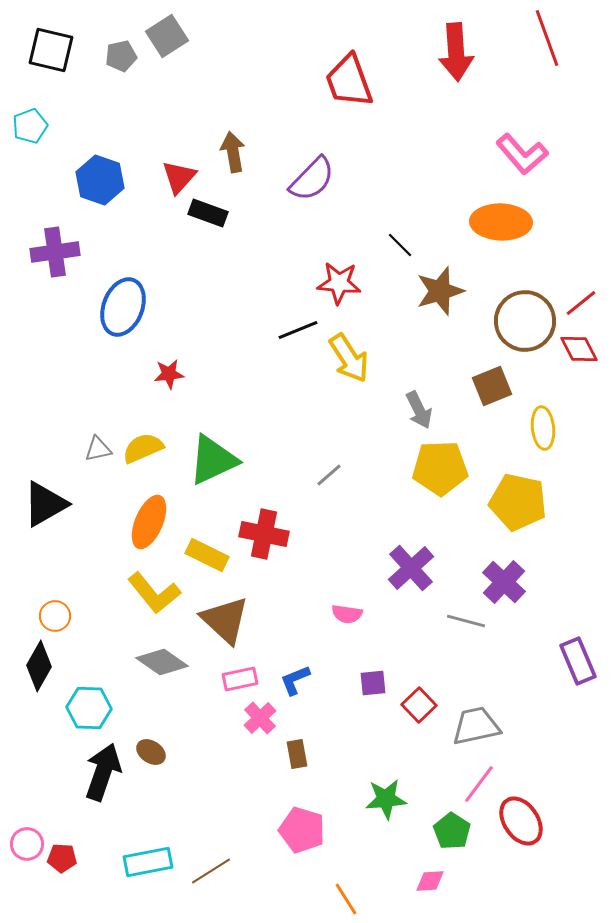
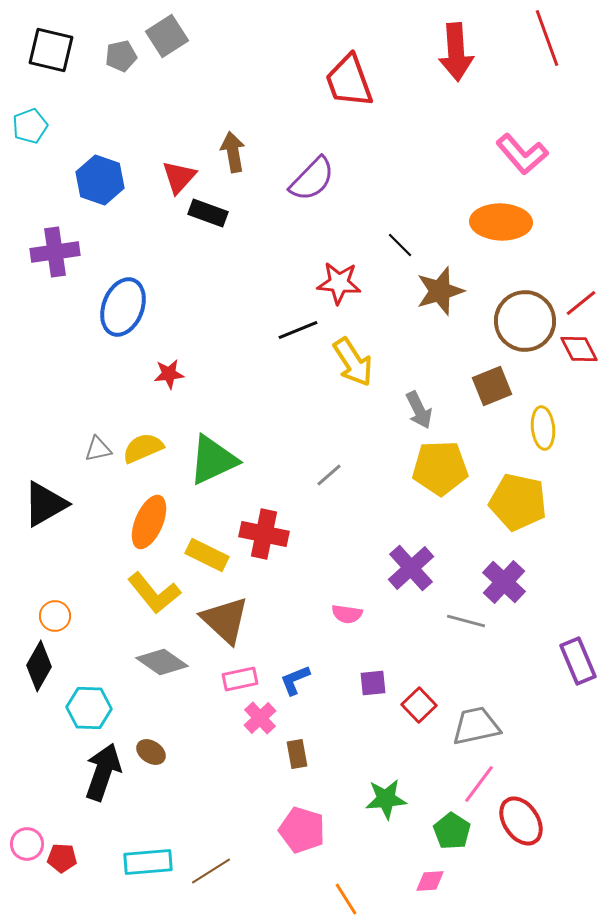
yellow arrow at (349, 358): moved 4 px right, 4 px down
cyan rectangle at (148, 862): rotated 6 degrees clockwise
